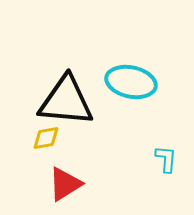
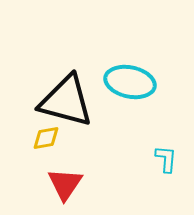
cyan ellipse: moved 1 px left
black triangle: rotated 10 degrees clockwise
red triangle: rotated 24 degrees counterclockwise
